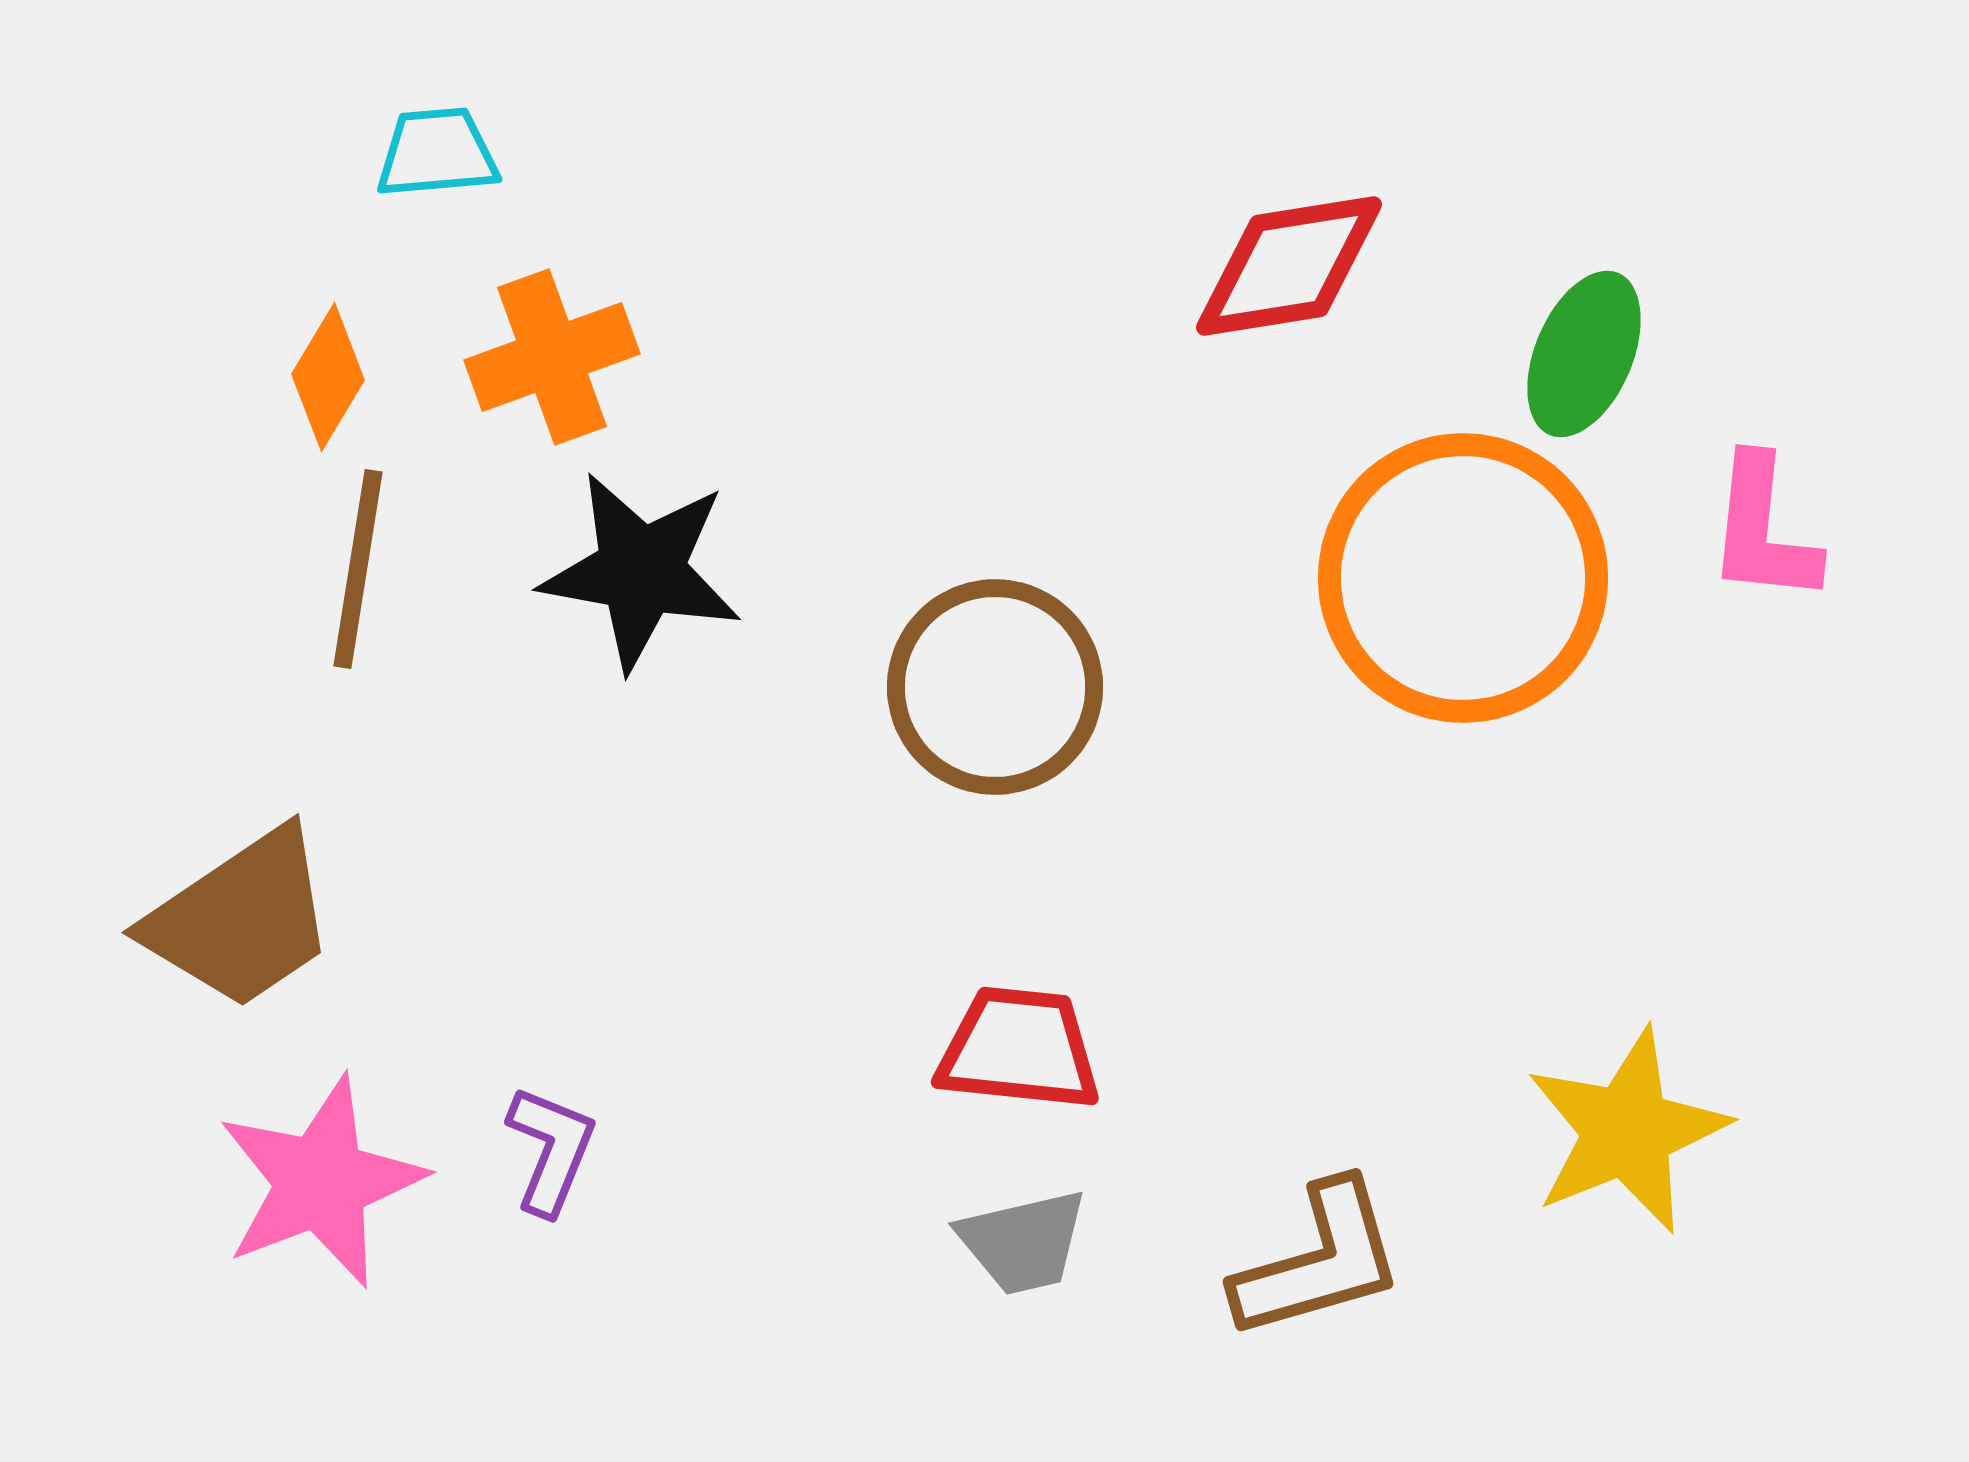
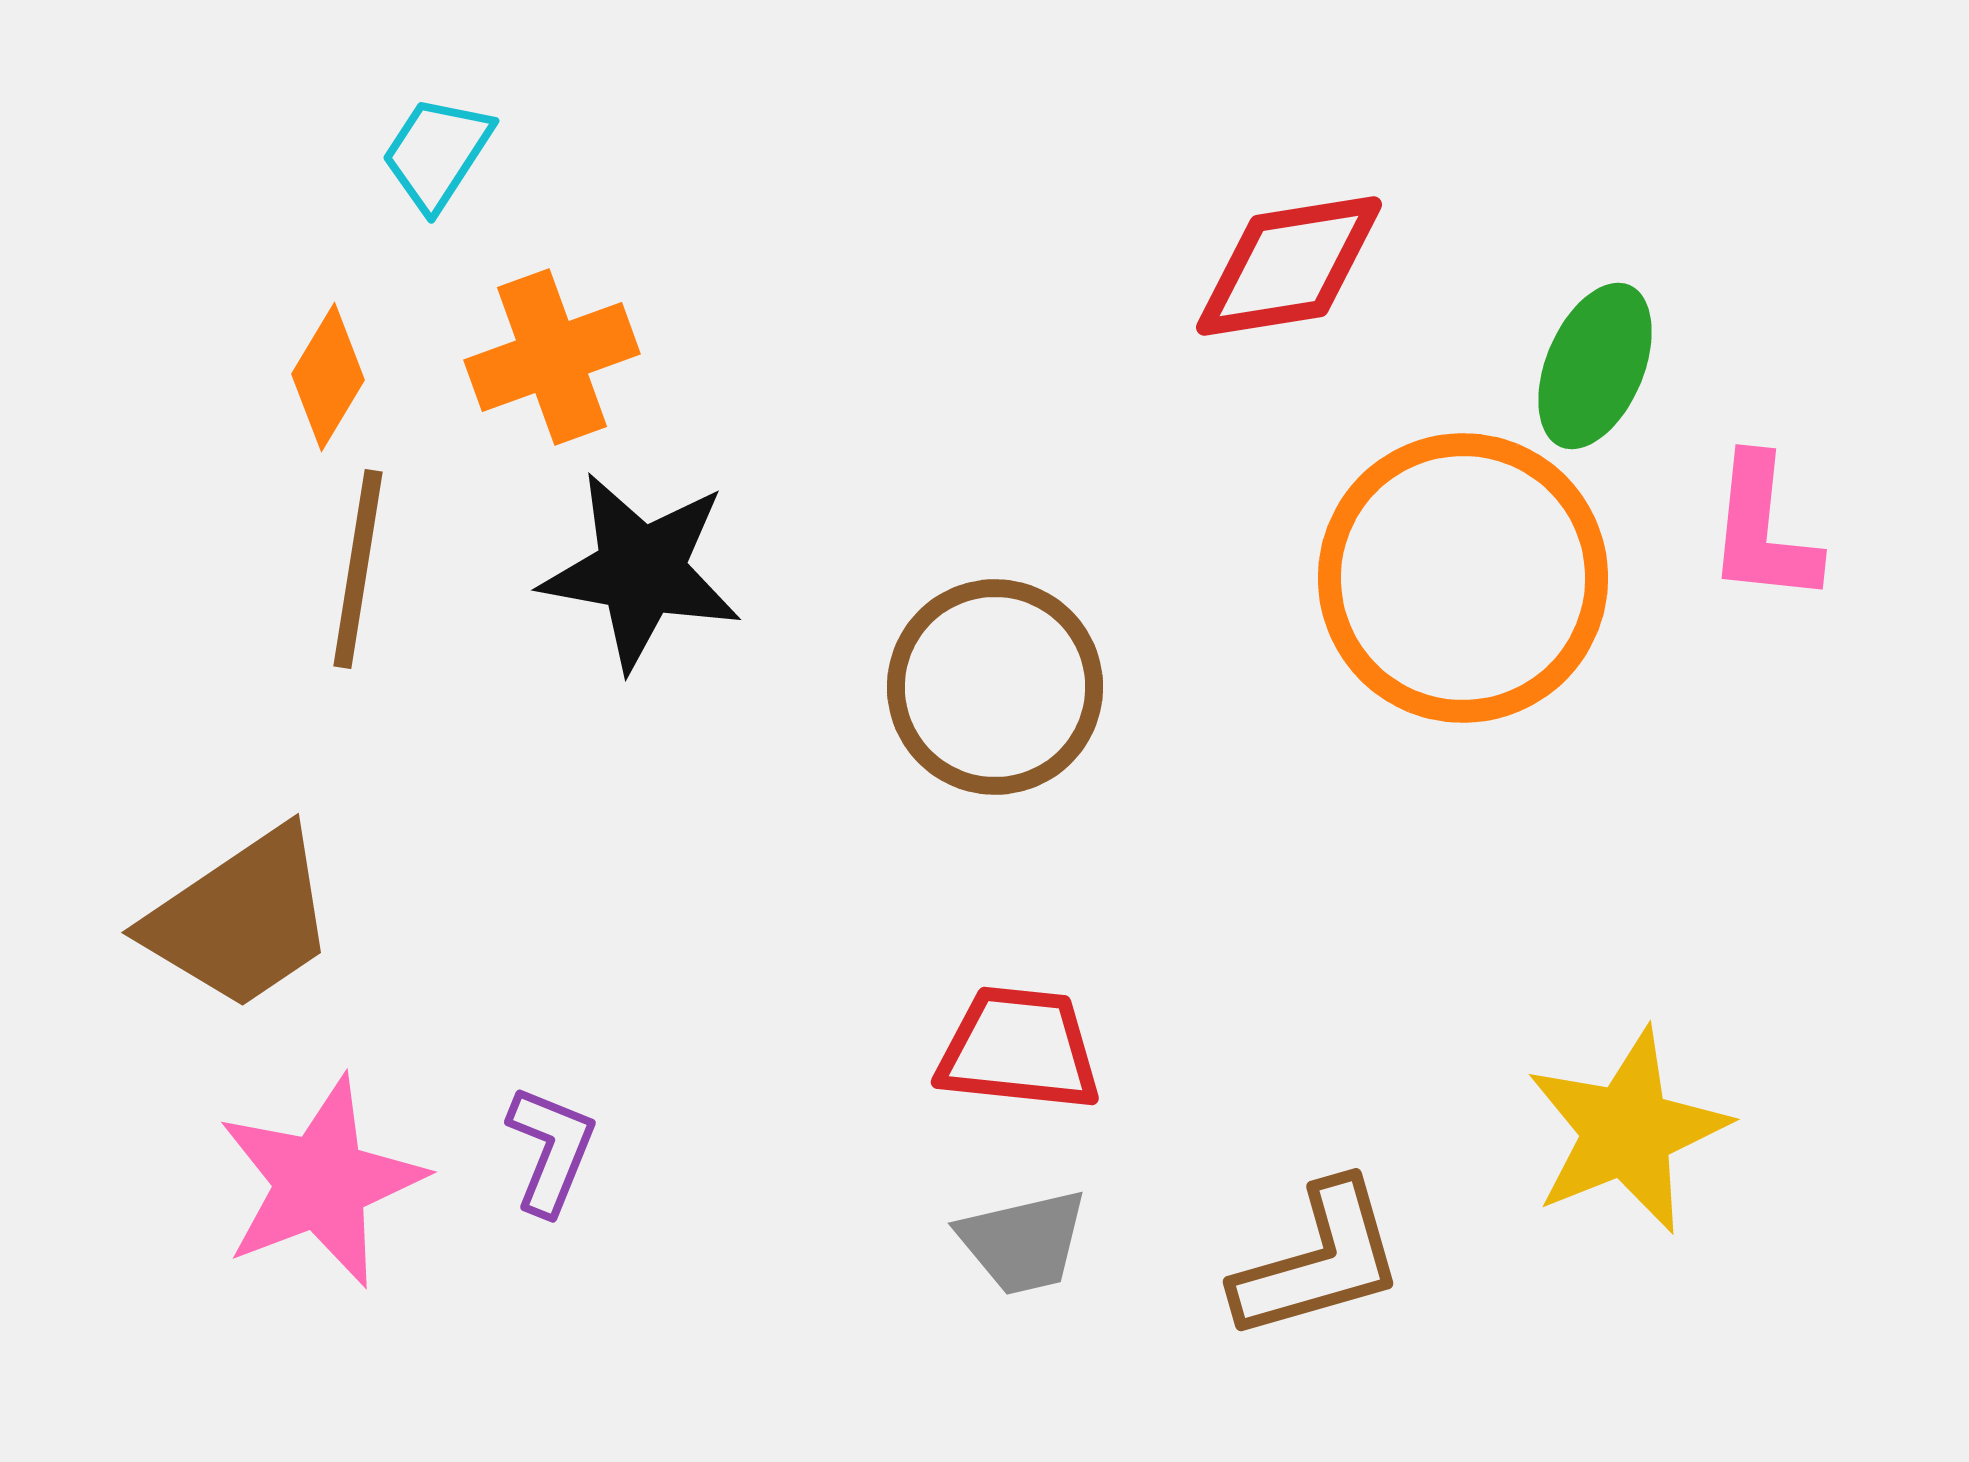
cyan trapezoid: rotated 52 degrees counterclockwise
green ellipse: moved 11 px right, 12 px down
